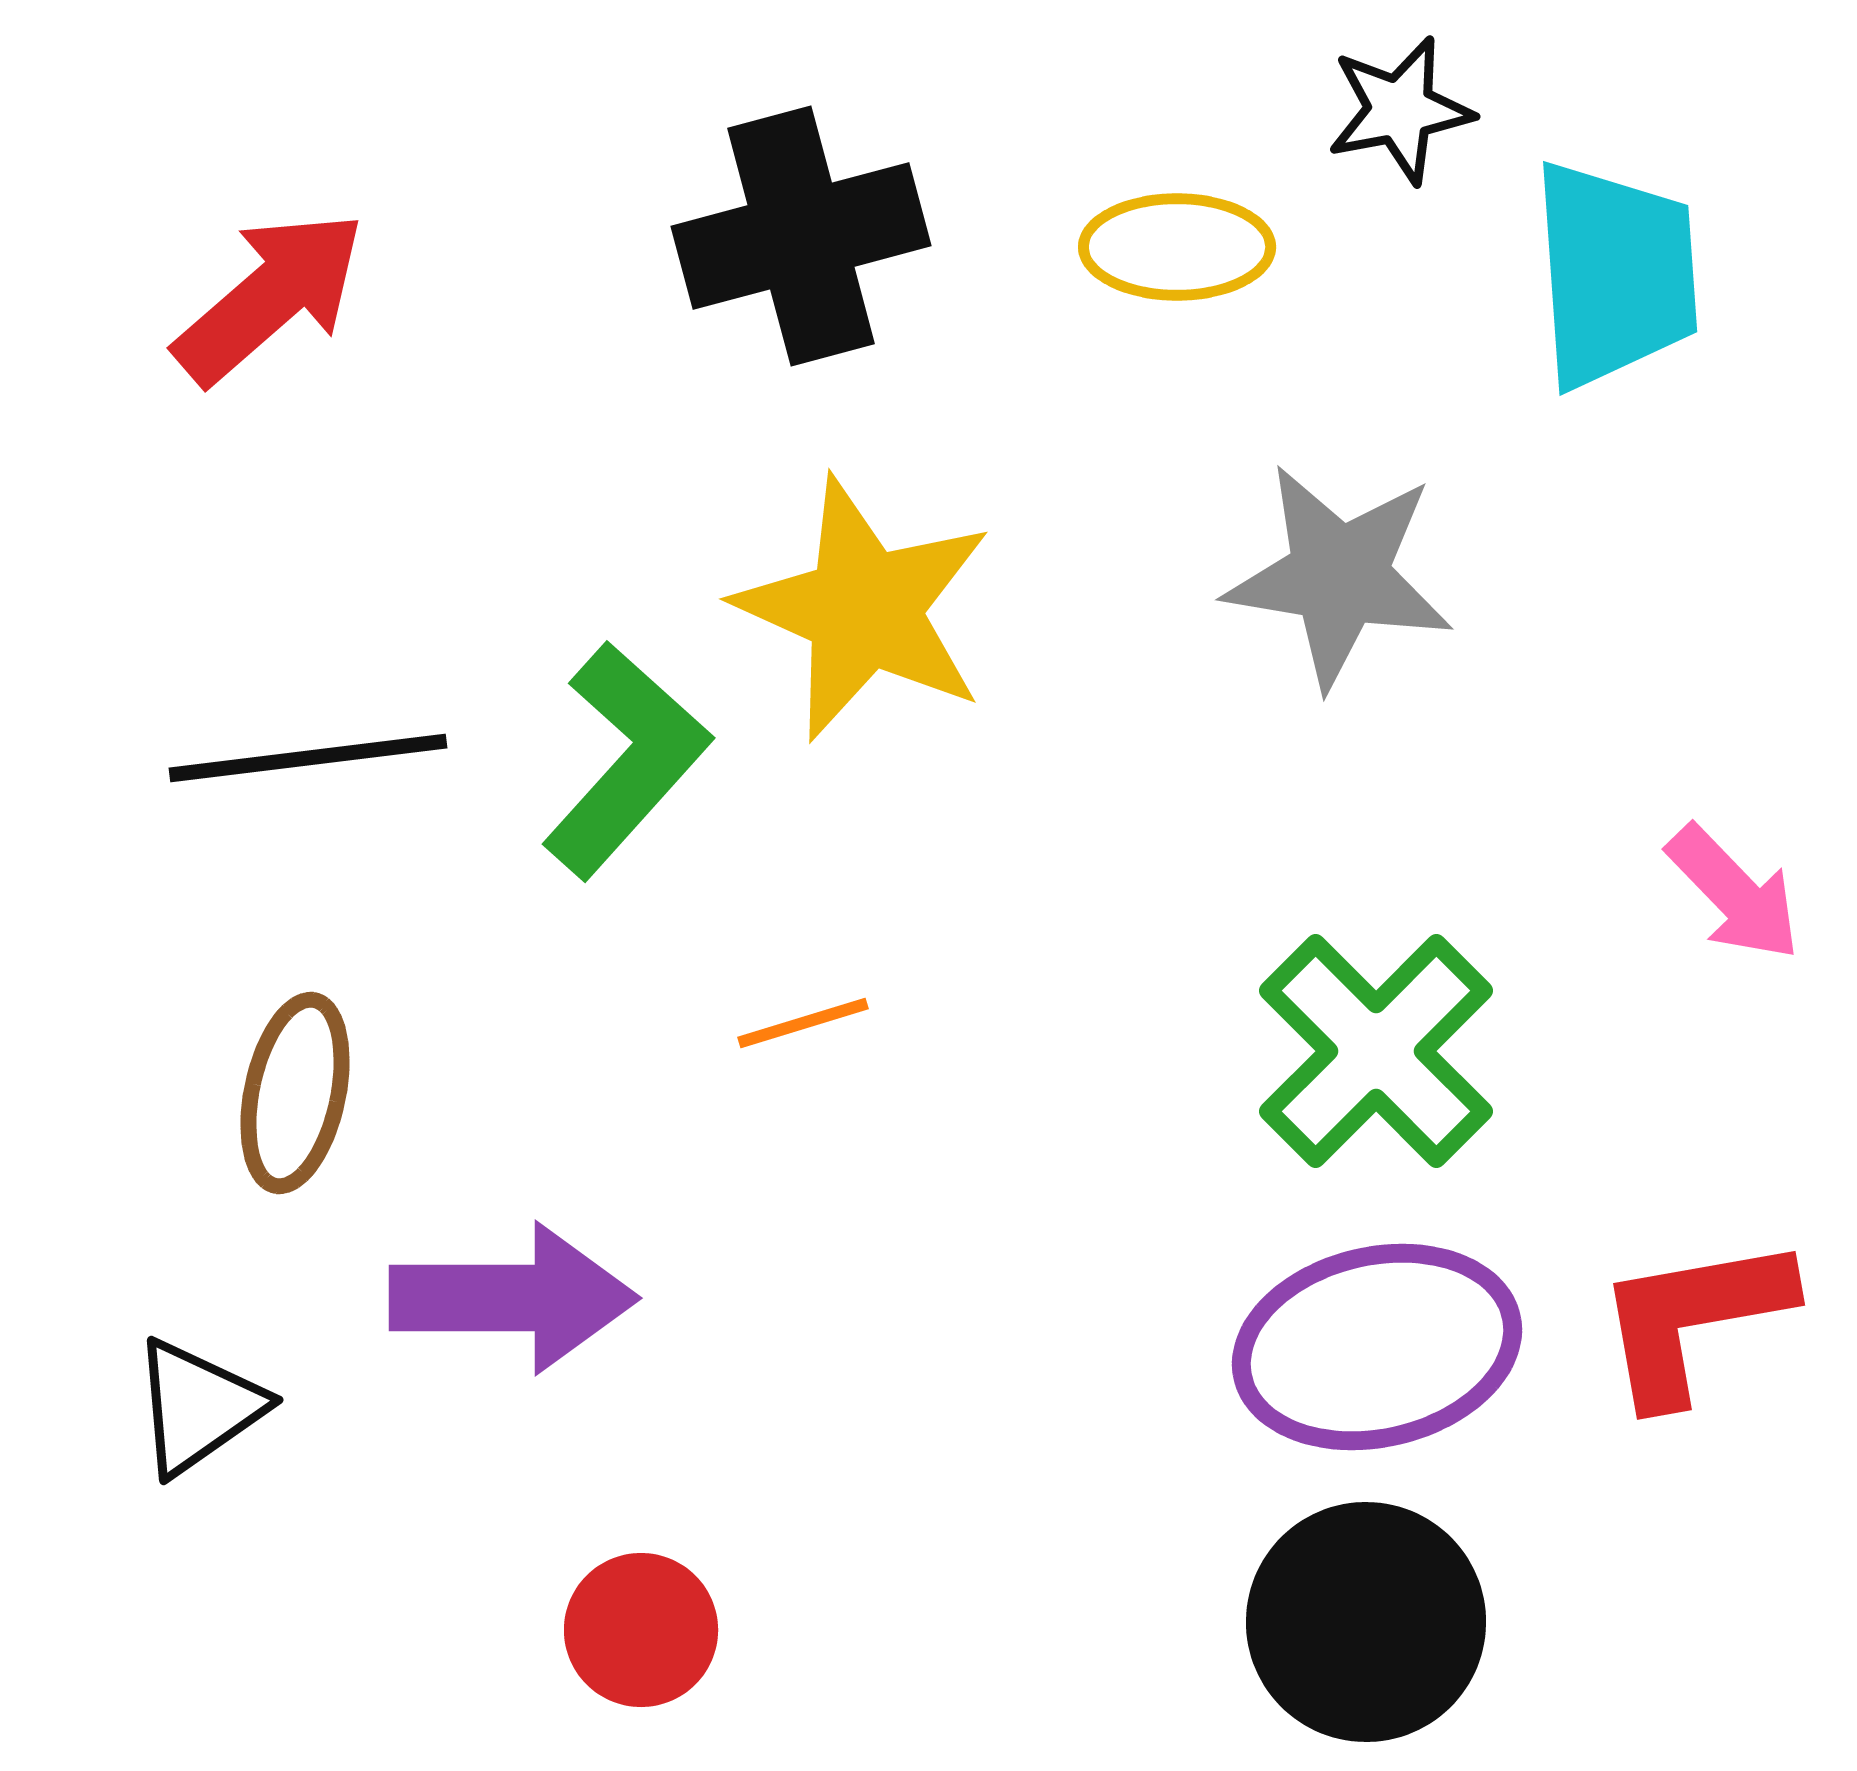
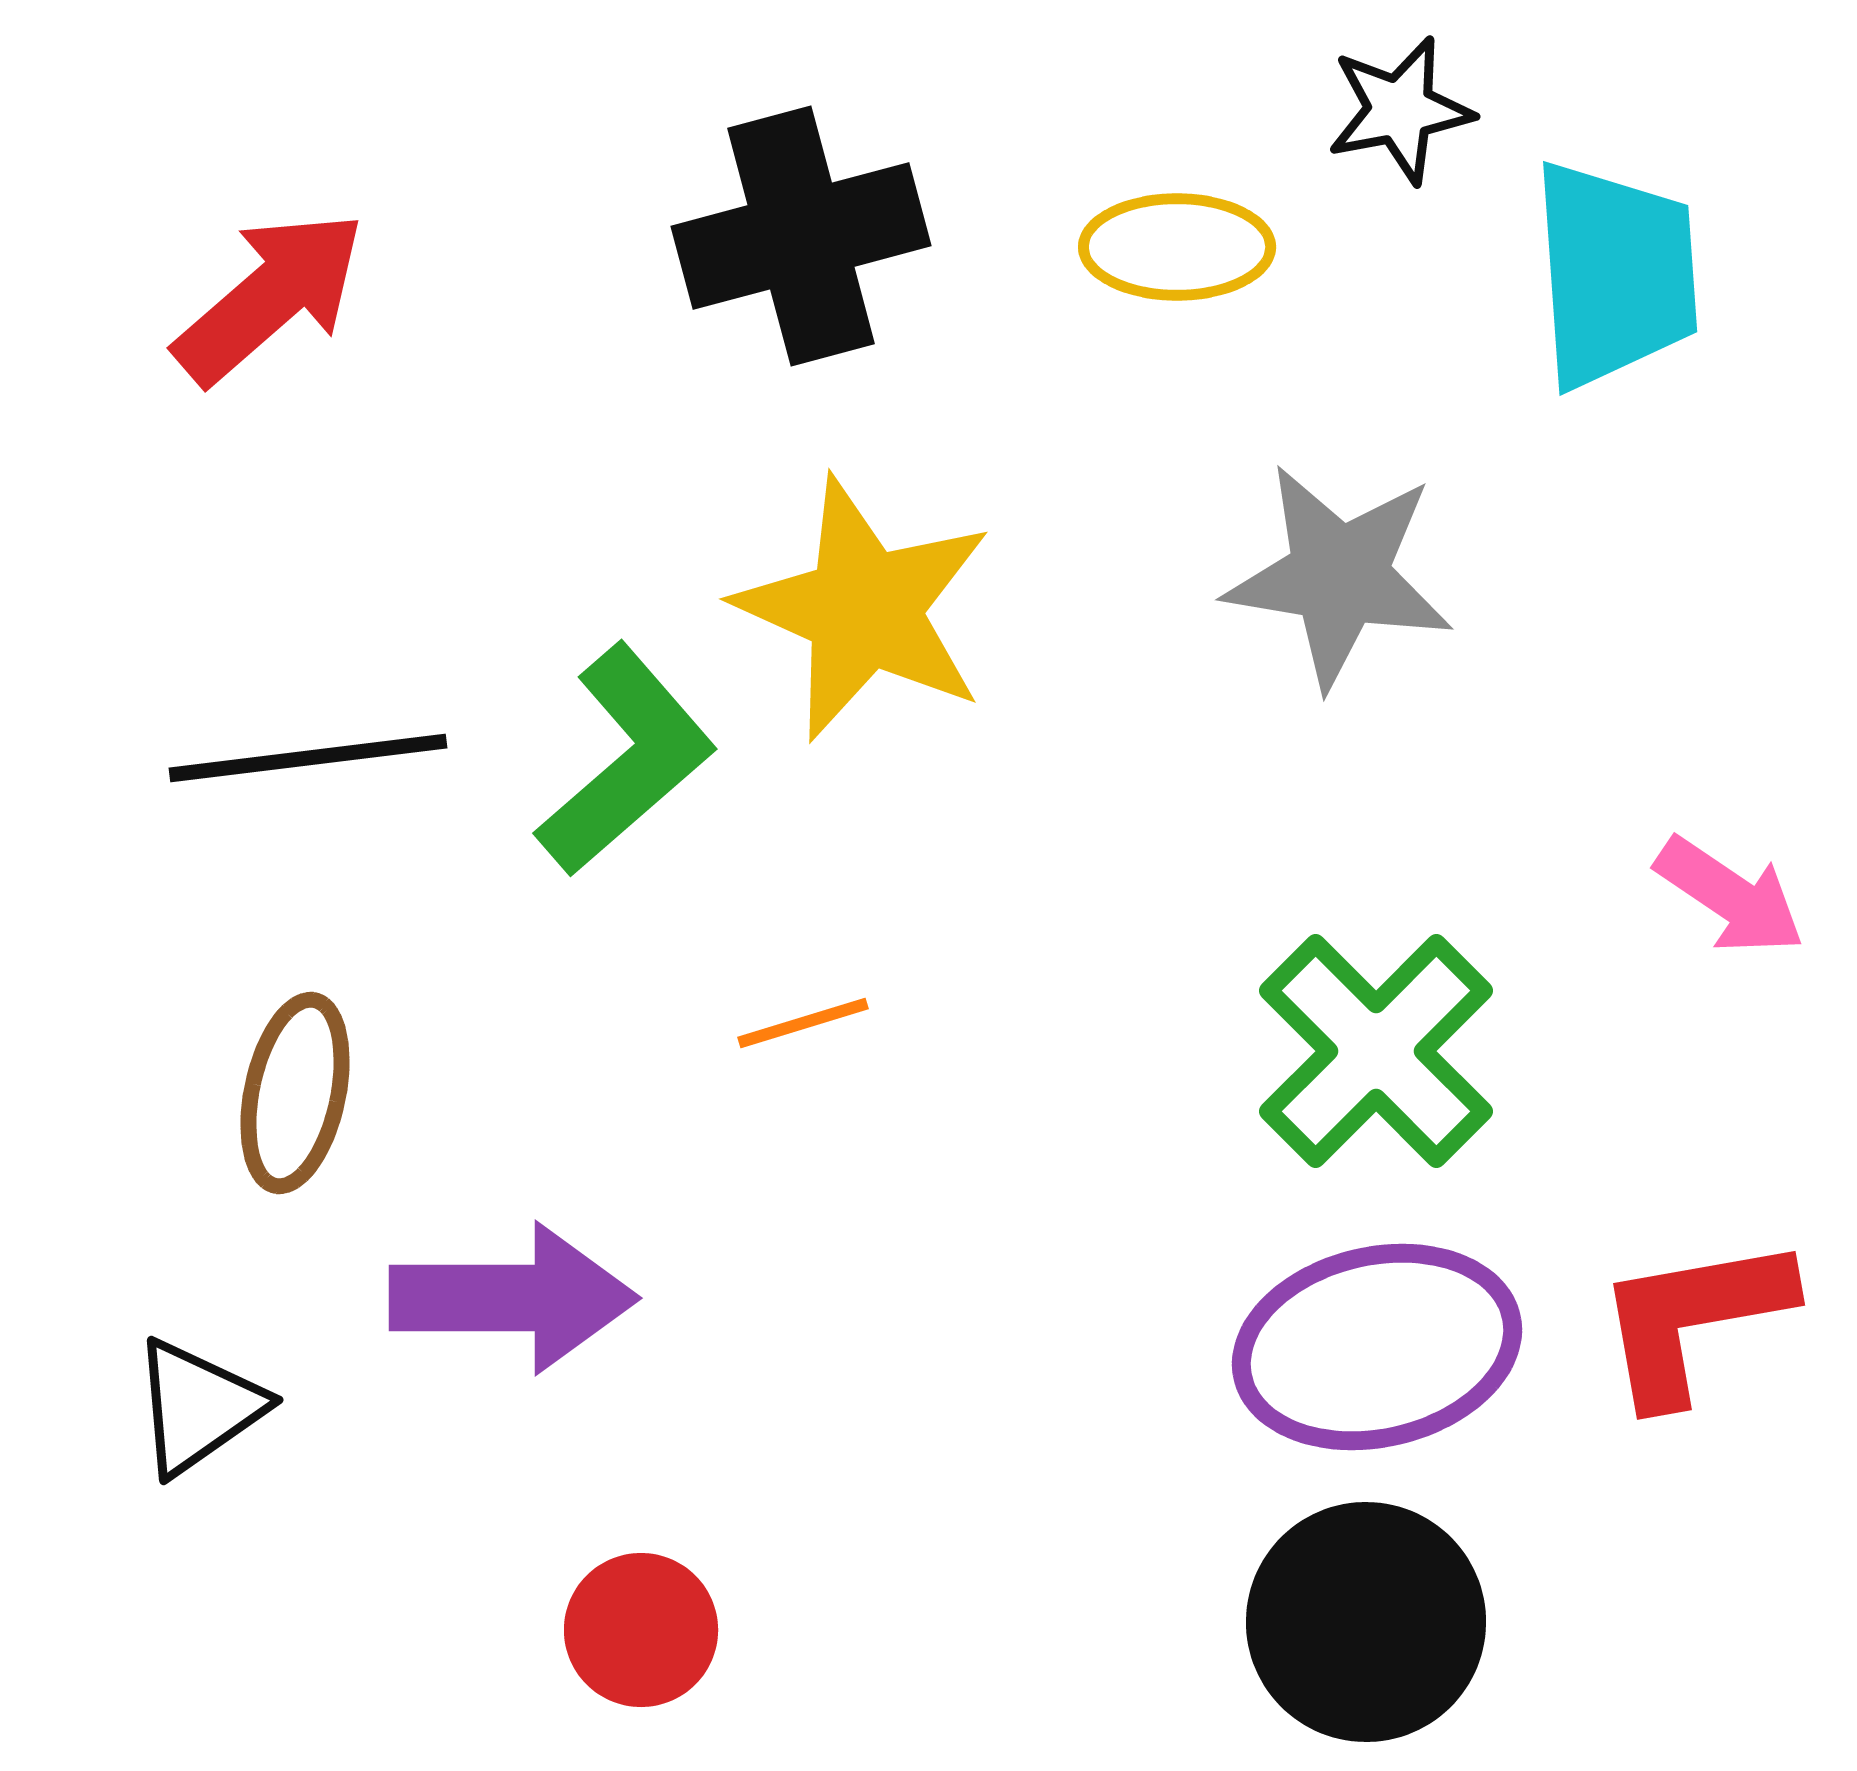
green L-shape: rotated 7 degrees clockwise
pink arrow: moved 4 px left, 3 px down; rotated 12 degrees counterclockwise
